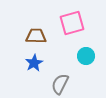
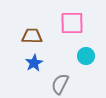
pink square: rotated 15 degrees clockwise
brown trapezoid: moved 4 px left
